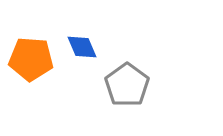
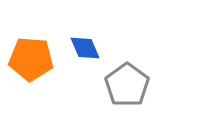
blue diamond: moved 3 px right, 1 px down
